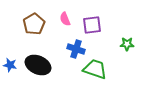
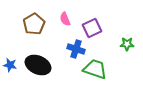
purple square: moved 3 px down; rotated 18 degrees counterclockwise
